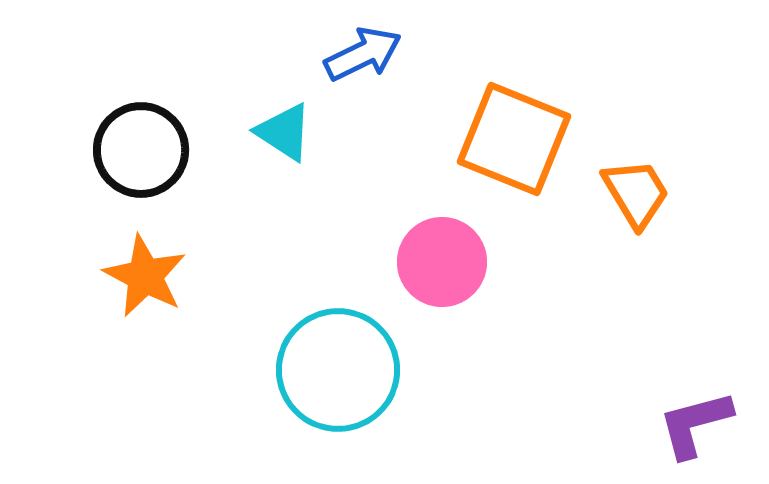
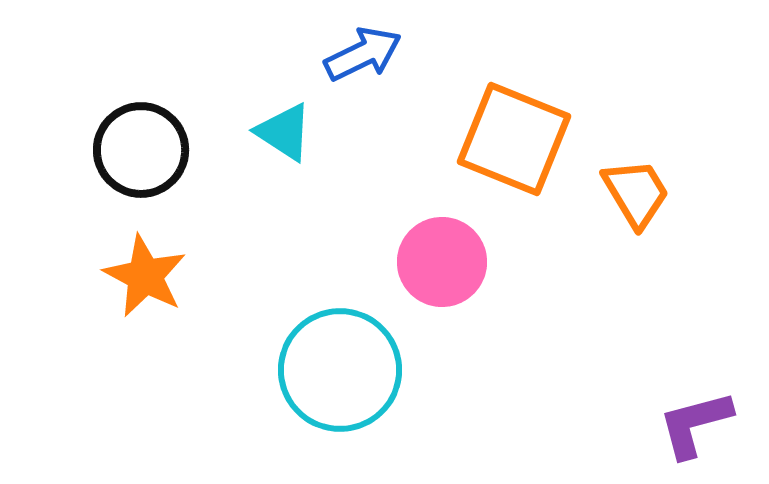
cyan circle: moved 2 px right
